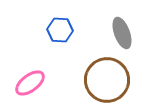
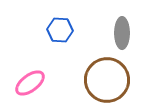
gray ellipse: rotated 20 degrees clockwise
